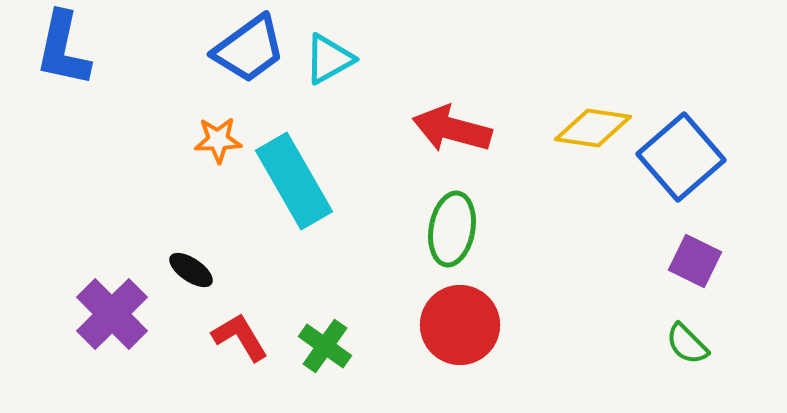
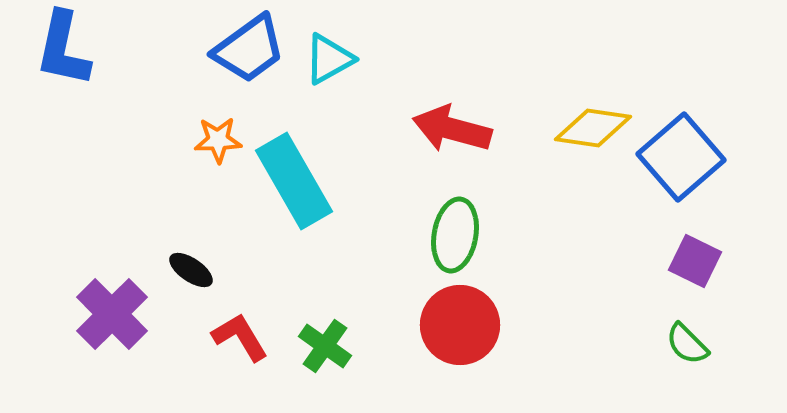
green ellipse: moved 3 px right, 6 px down
